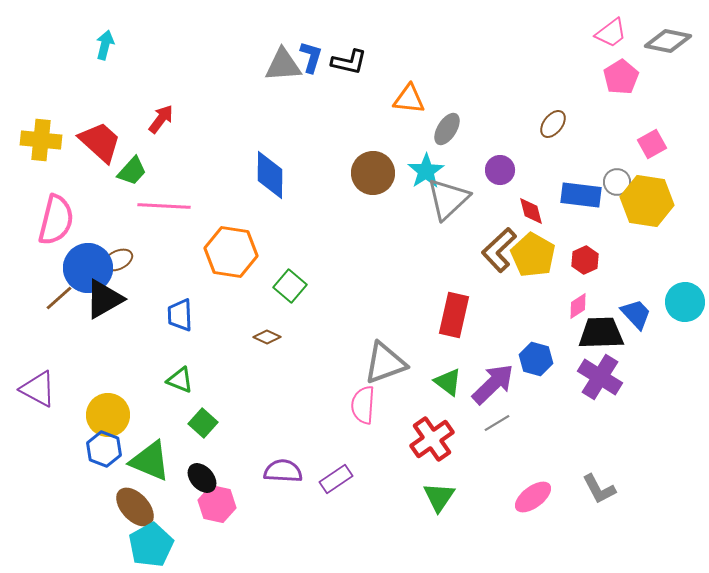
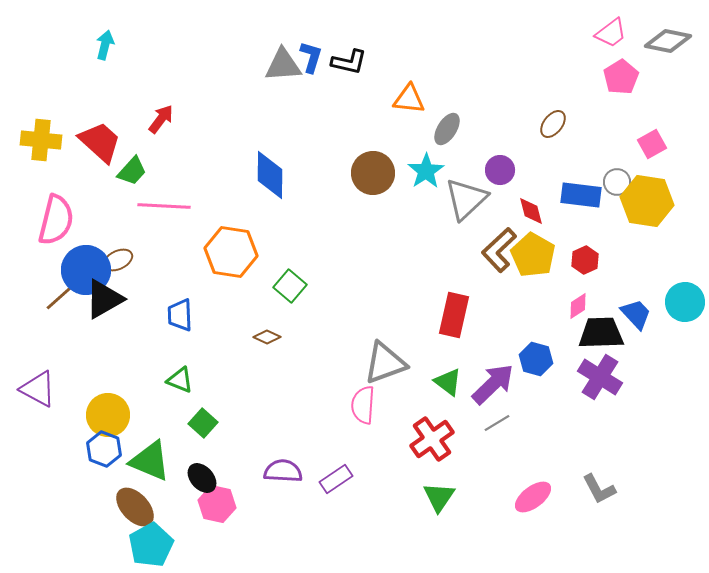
gray triangle at (448, 199): moved 18 px right
blue circle at (88, 268): moved 2 px left, 2 px down
